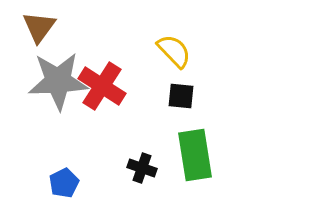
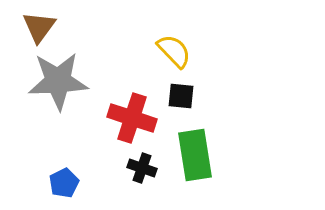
red cross: moved 30 px right, 32 px down; rotated 15 degrees counterclockwise
